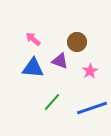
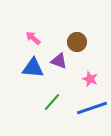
pink arrow: moved 1 px up
purple triangle: moved 1 px left
pink star: moved 8 px down; rotated 21 degrees counterclockwise
